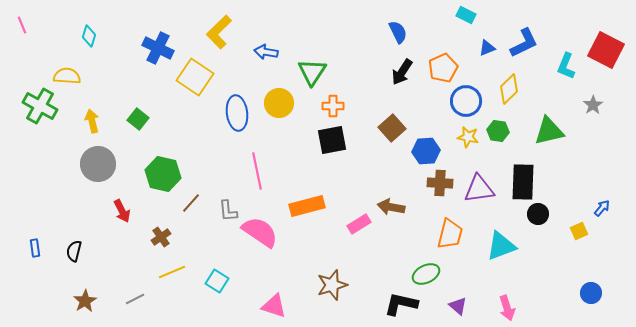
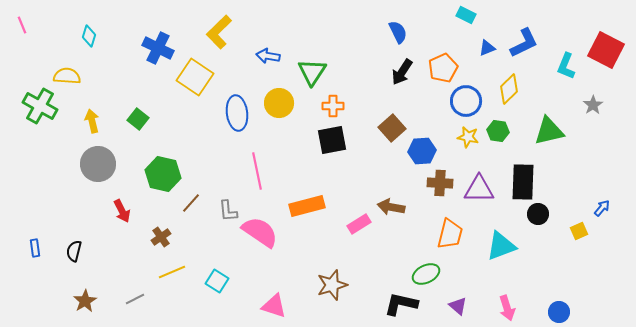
blue arrow at (266, 52): moved 2 px right, 4 px down
blue hexagon at (426, 151): moved 4 px left
purple triangle at (479, 189): rotated 8 degrees clockwise
blue circle at (591, 293): moved 32 px left, 19 px down
